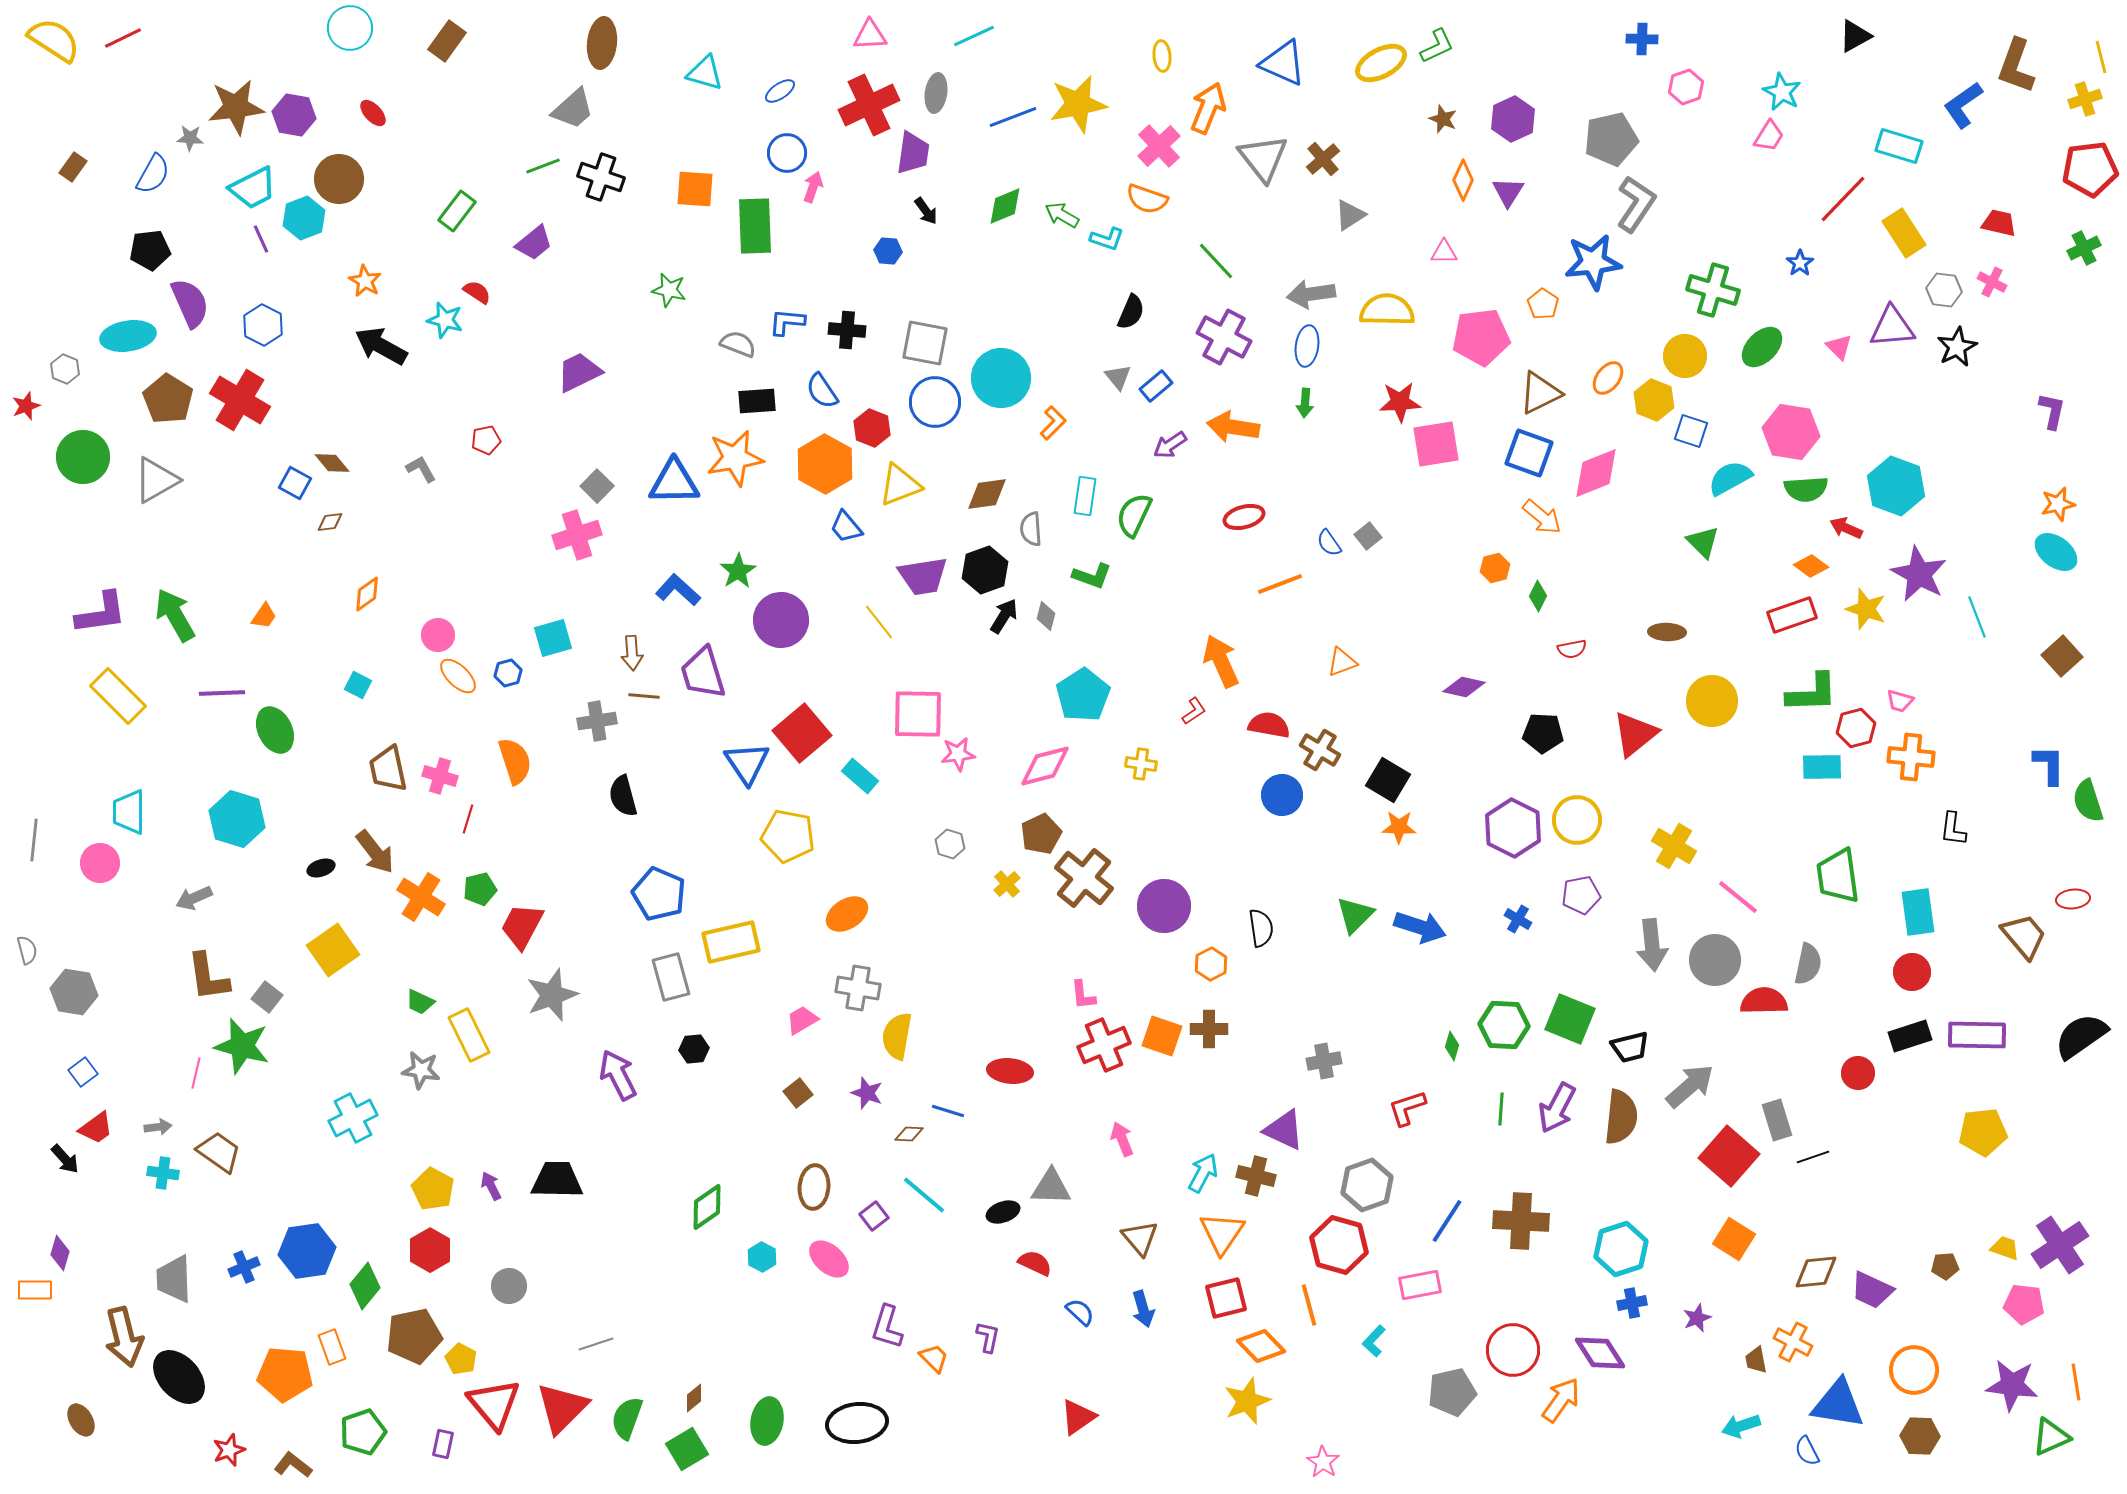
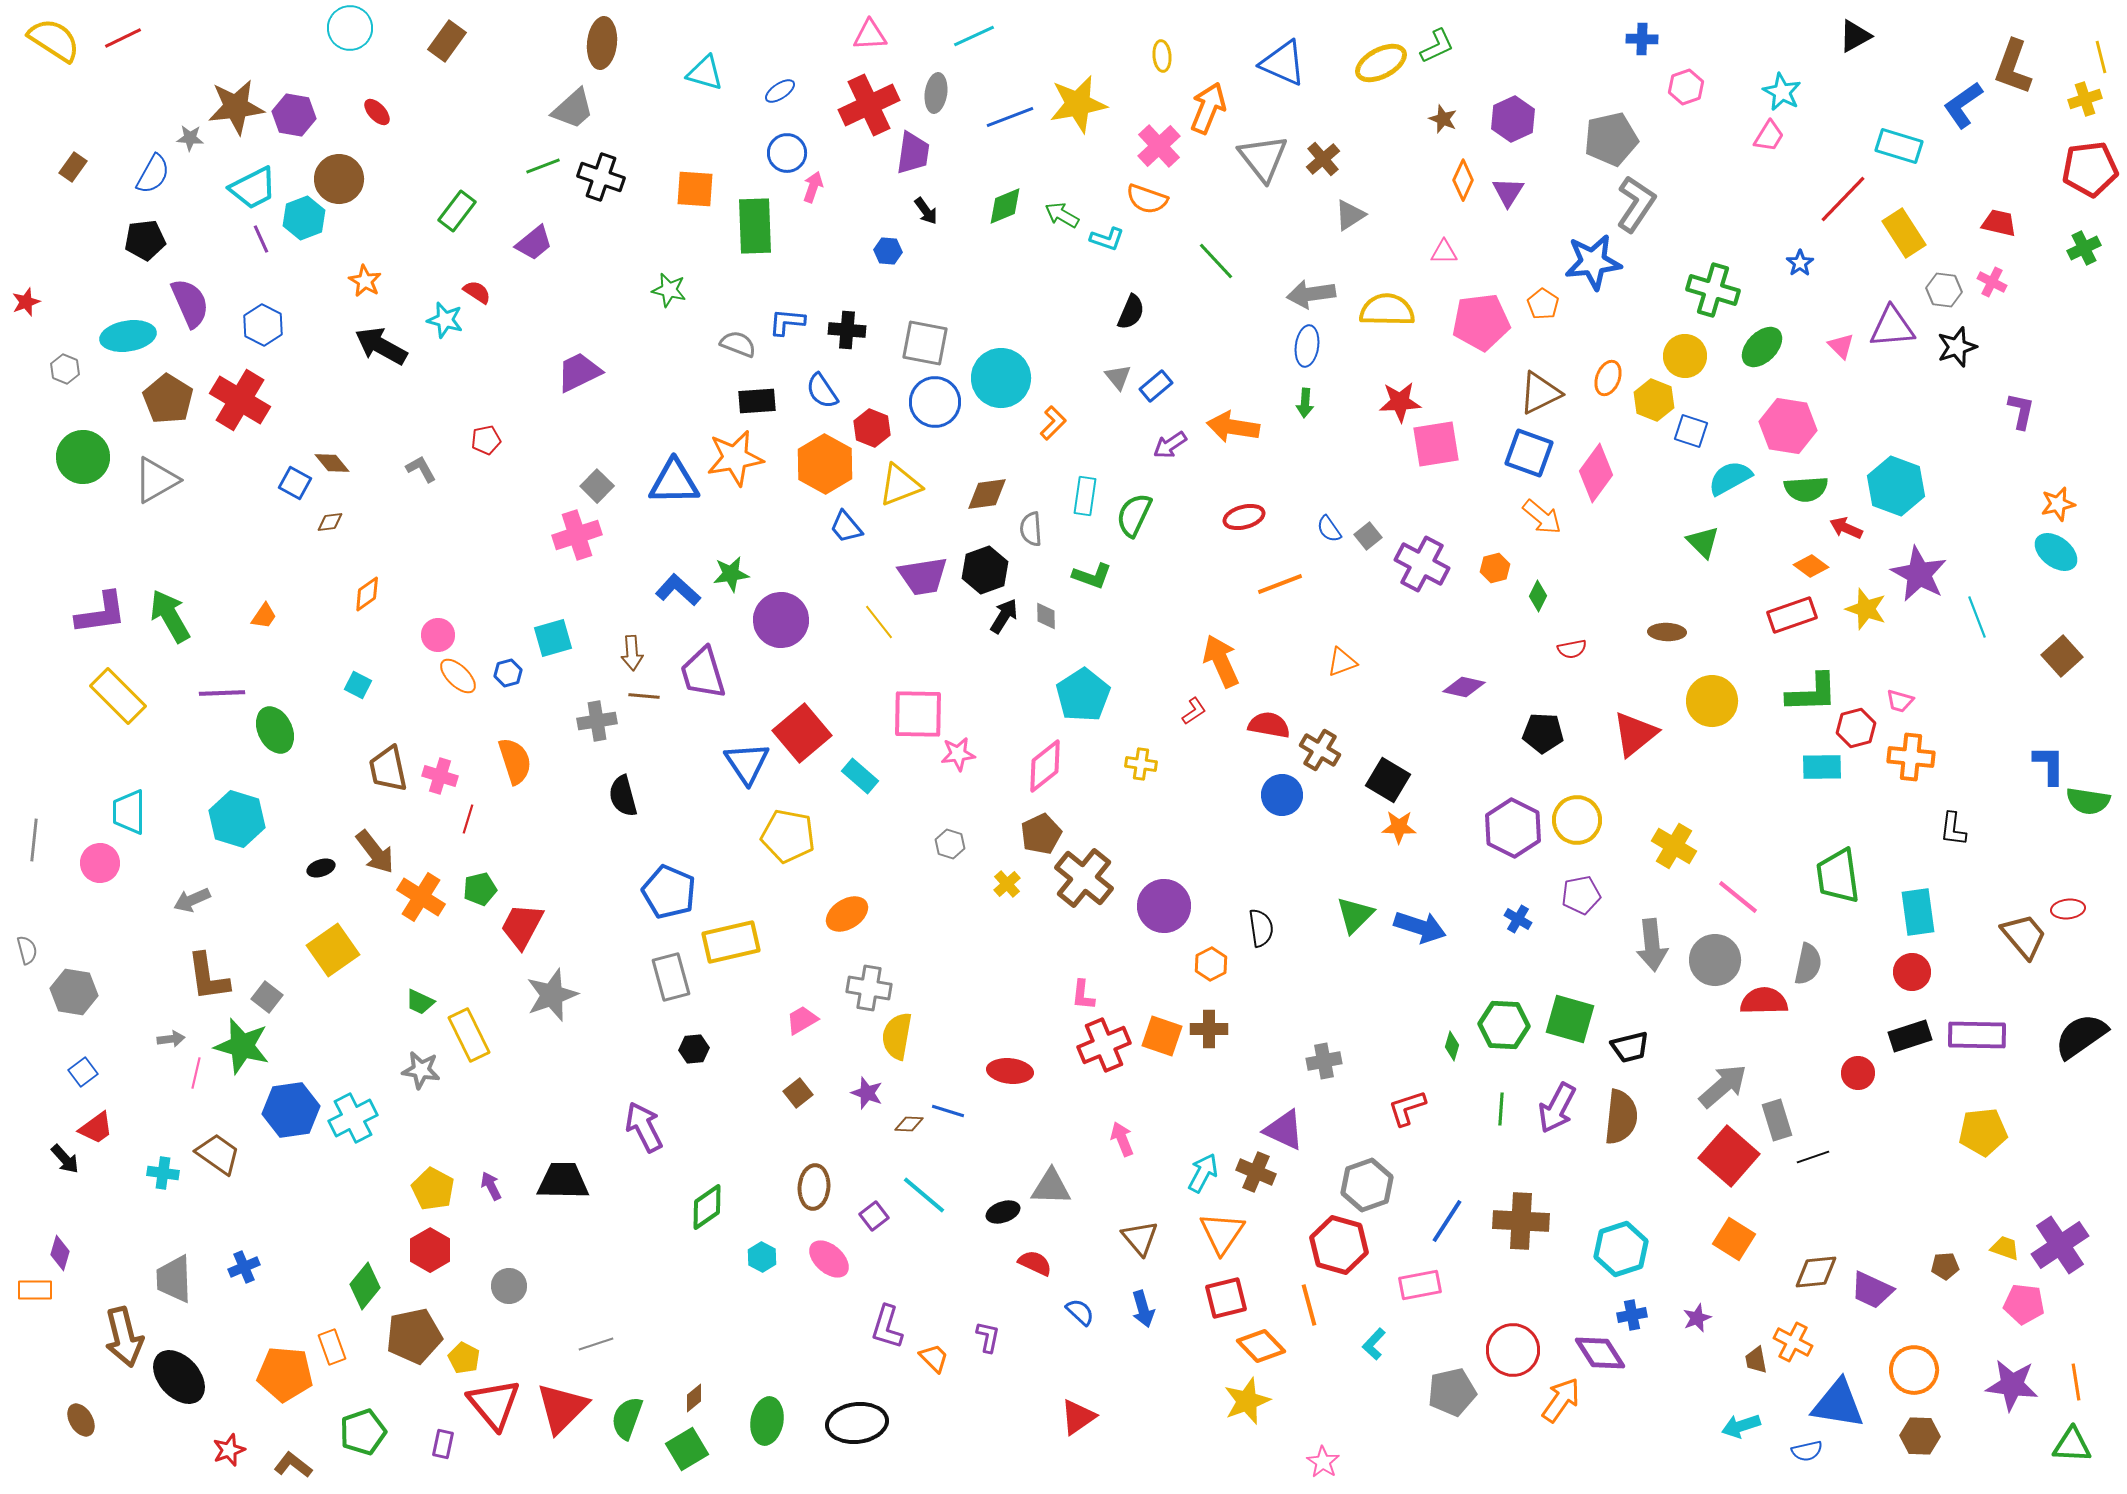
brown L-shape at (2016, 66): moved 3 px left, 1 px down
red ellipse at (373, 113): moved 4 px right, 1 px up
blue line at (1013, 117): moved 3 px left
black pentagon at (150, 250): moved 5 px left, 10 px up
purple cross at (1224, 337): moved 198 px right, 227 px down
pink pentagon at (1481, 337): moved 15 px up
pink triangle at (1839, 347): moved 2 px right, 1 px up
black star at (1957, 347): rotated 9 degrees clockwise
orange ellipse at (1608, 378): rotated 16 degrees counterclockwise
red star at (26, 406): moved 104 px up
purple L-shape at (2052, 411): moved 31 px left
pink hexagon at (1791, 432): moved 3 px left, 6 px up
pink diamond at (1596, 473): rotated 32 degrees counterclockwise
blue semicircle at (1329, 543): moved 14 px up
green star at (738, 571): moved 7 px left, 3 px down; rotated 24 degrees clockwise
green arrow at (175, 615): moved 5 px left, 1 px down
gray diamond at (1046, 616): rotated 16 degrees counterclockwise
pink diamond at (1045, 766): rotated 24 degrees counterclockwise
green semicircle at (2088, 801): rotated 63 degrees counterclockwise
blue pentagon at (659, 894): moved 10 px right, 2 px up
gray arrow at (194, 898): moved 2 px left, 2 px down
red ellipse at (2073, 899): moved 5 px left, 10 px down
gray cross at (858, 988): moved 11 px right
pink L-shape at (1083, 995): rotated 12 degrees clockwise
green square at (1570, 1019): rotated 6 degrees counterclockwise
purple arrow at (618, 1075): moved 26 px right, 52 px down
gray arrow at (1690, 1086): moved 33 px right
gray arrow at (158, 1127): moved 13 px right, 88 px up
brown diamond at (909, 1134): moved 10 px up
brown trapezoid at (219, 1152): moved 1 px left, 2 px down
brown cross at (1256, 1176): moved 4 px up; rotated 9 degrees clockwise
black trapezoid at (557, 1180): moved 6 px right, 1 px down
blue hexagon at (307, 1251): moved 16 px left, 141 px up
blue cross at (1632, 1303): moved 12 px down
cyan L-shape at (1374, 1341): moved 3 px down
yellow pentagon at (461, 1359): moved 3 px right, 1 px up
green triangle at (2051, 1437): moved 21 px right, 8 px down; rotated 27 degrees clockwise
blue semicircle at (1807, 1451): rotated 76 degrees counterclockwise
